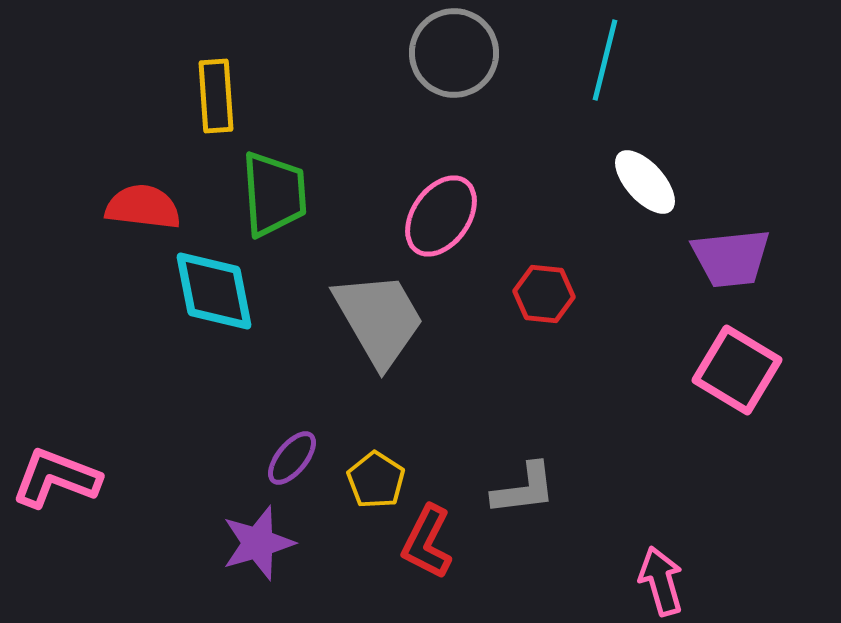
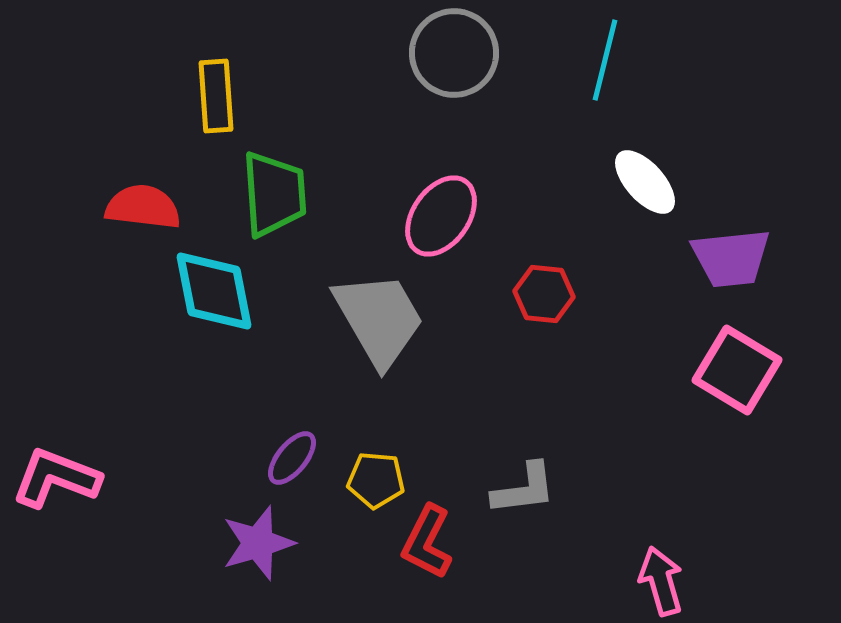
yellow pentagon: rotated 28 degrees counterclockwise
